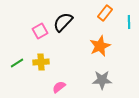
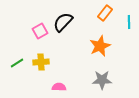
pink semicircle: rotated 40 degrees clockwise
